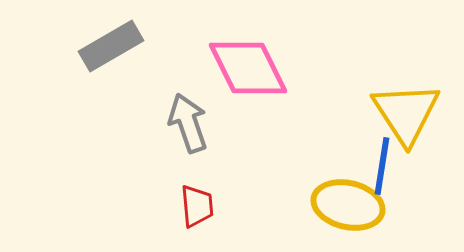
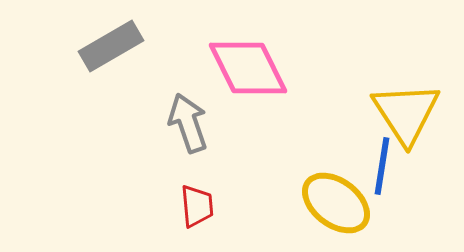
yellow ellipse: moved 12 px left, 2 px up; rotated 24 degrees clockwise
